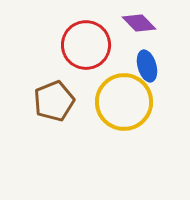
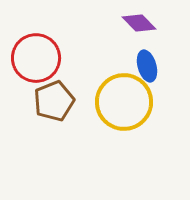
red circle: moved 50 px left, 13 px down
